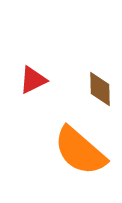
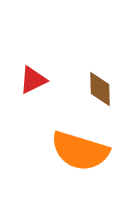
orange semicircle: rotated 24 degrees counterclockwise
